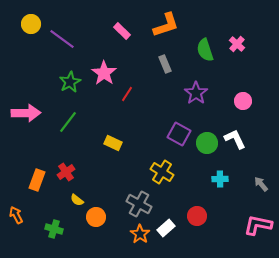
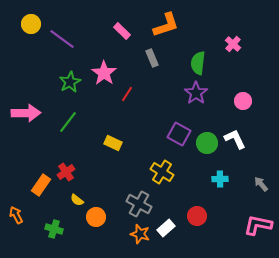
pink cross: moved 4 px left
green semicircle: moved 7 px left, 13 px down; rotated 25 degrees clockwise
gray rectangle: moved 13 px left, 6 px up
orange rectangle: moved 4 px right, 5 px down; rotated 15 degrees clockwise
orange star: rotated 18 degrees counterclockwise
